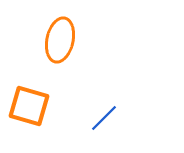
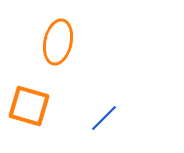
orange ellipse: moved 2 px left, 2 px down
